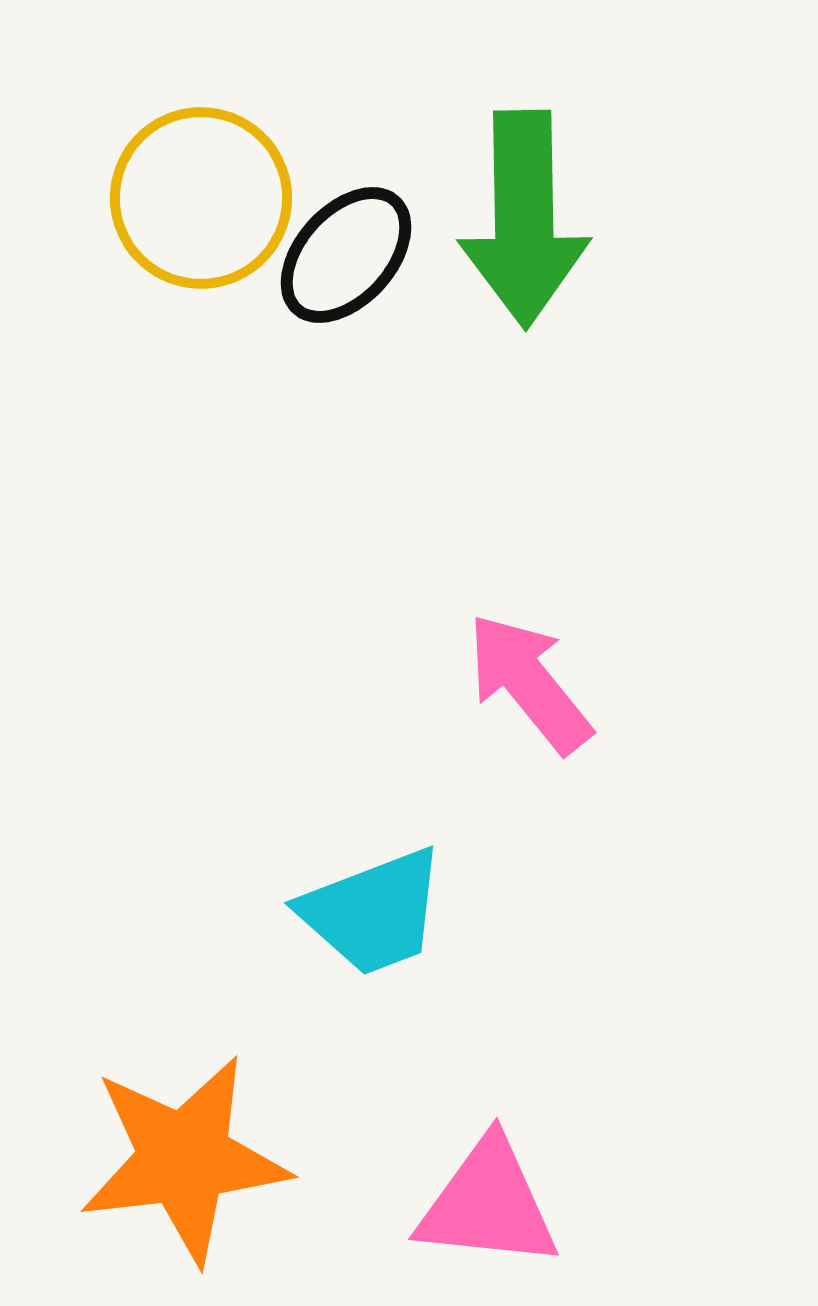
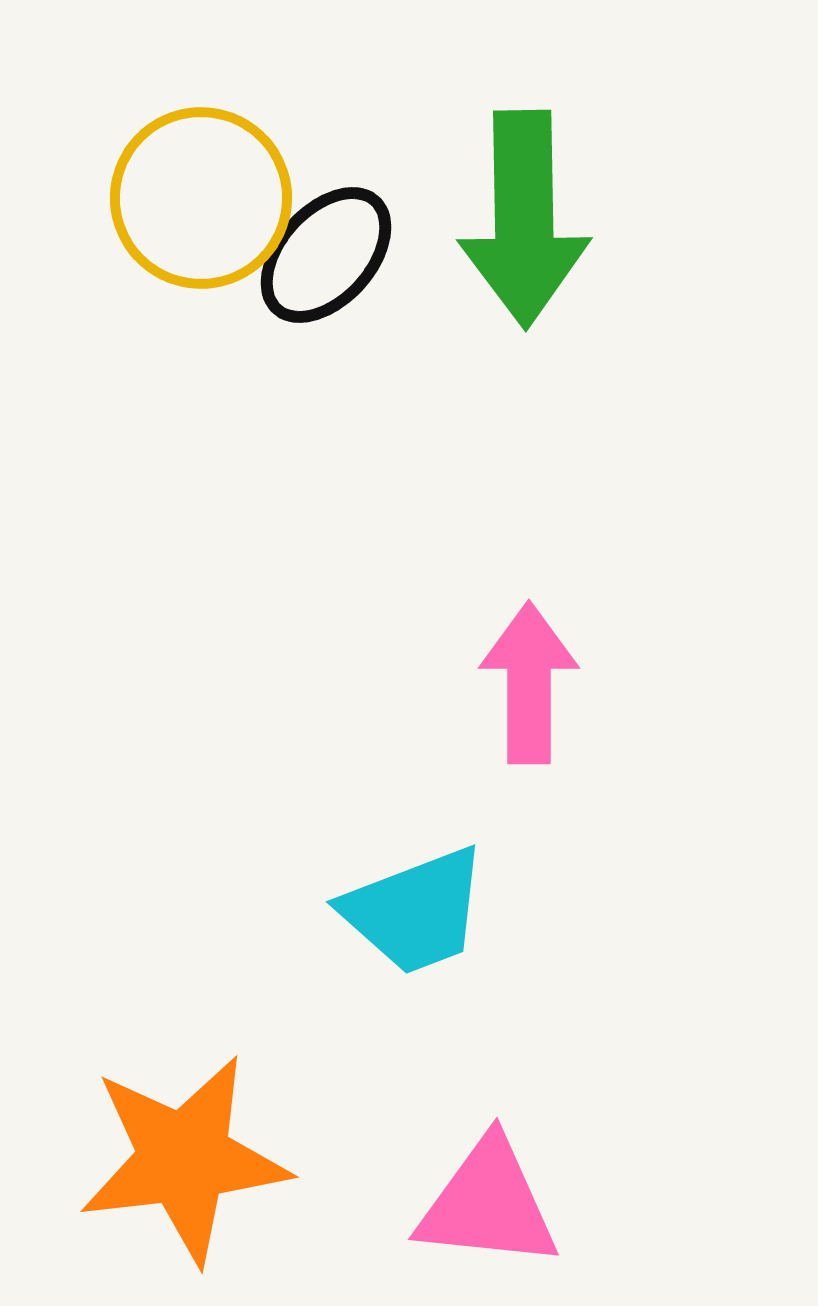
black ellipse: moved 20 px left
pink arrow: rotated 39 degrees clockwise
cyan trapezoid: moved 42 px right, 1 px up
